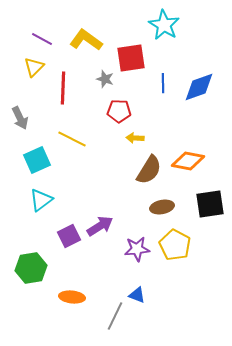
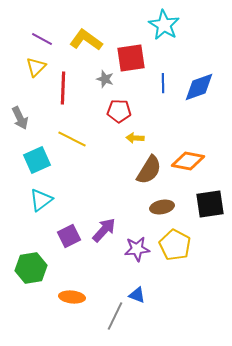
yellow triangle: moved 2 px right
purple arrow: moved 4 px right, 4 px down; rotated 16 degrees counterclockwise
